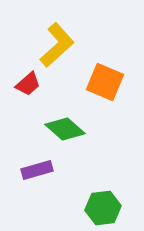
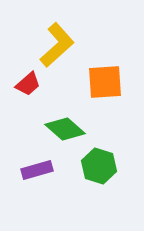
orange square: rotated 27 degrees counterclockwise
green hexagon: moved 4 px left, 42 px up; rotated 24 degrees clockwise
